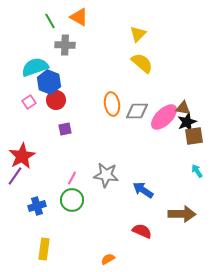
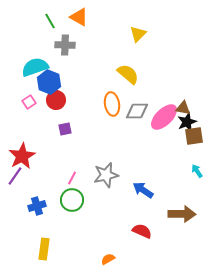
yellow semicircle: moved 14 px left, 11 px down
gray star: rotated 20 degrees counterclockwise
